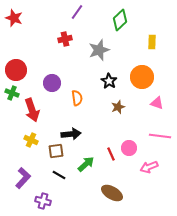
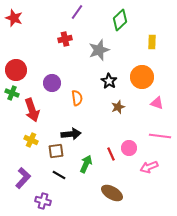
green arrow: rotated 24 degrees counterclockwise
